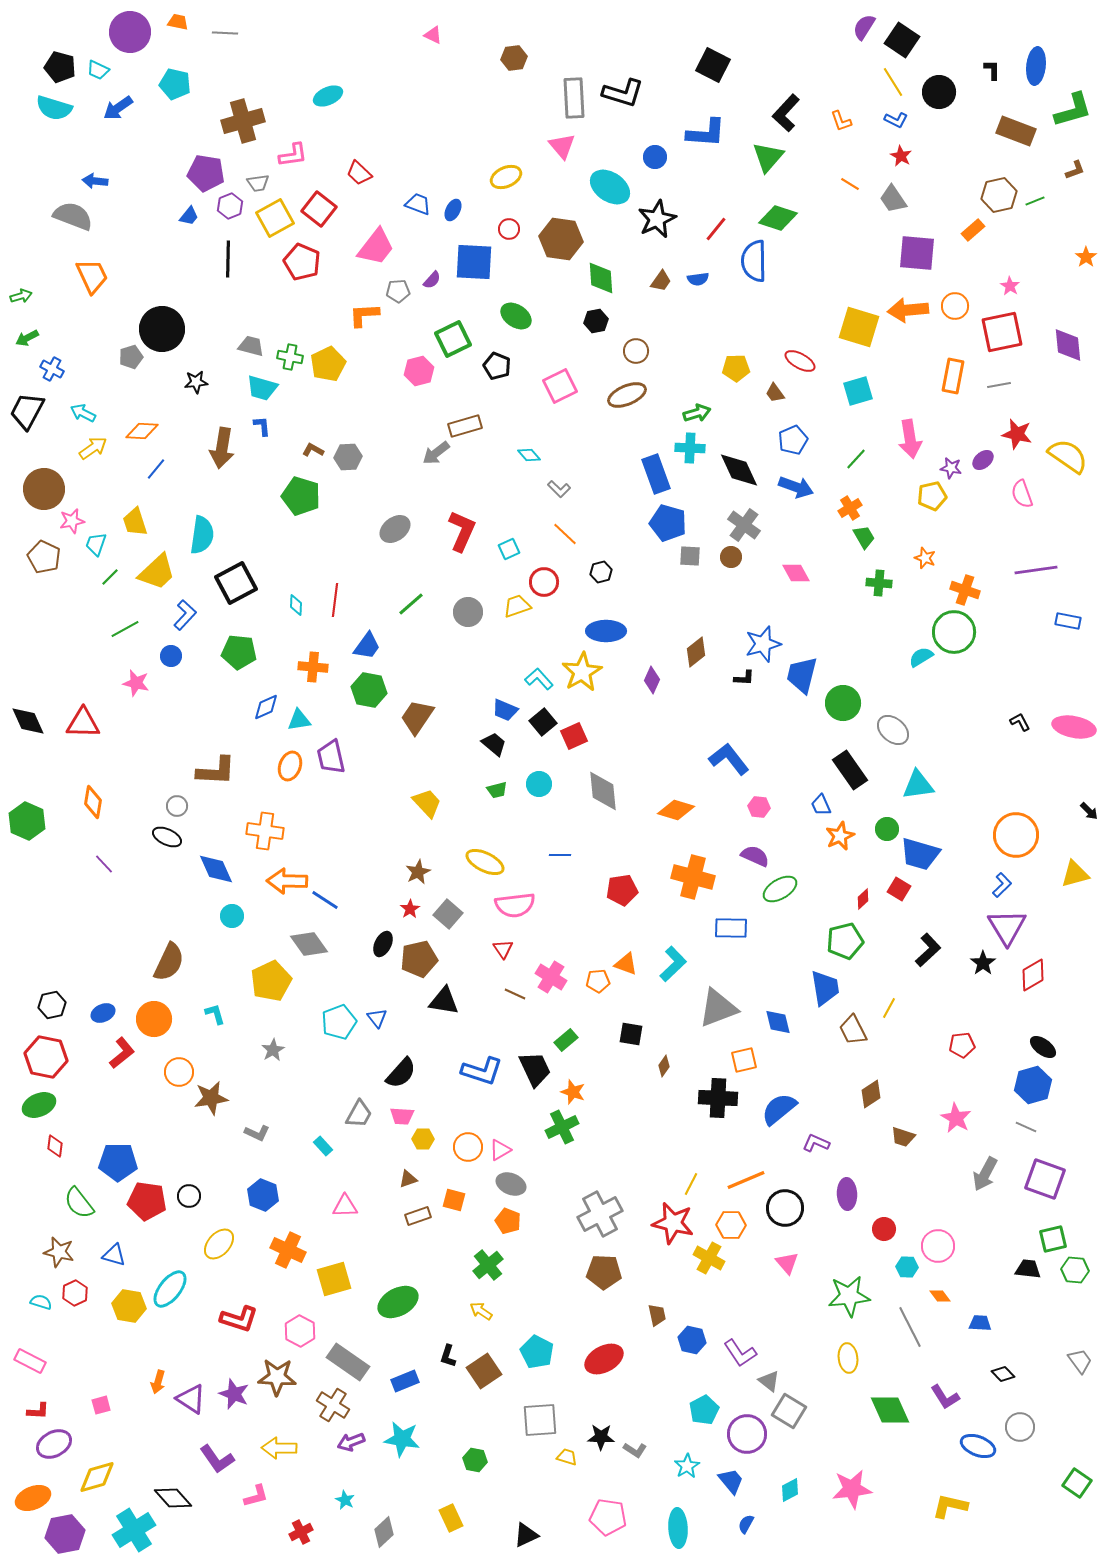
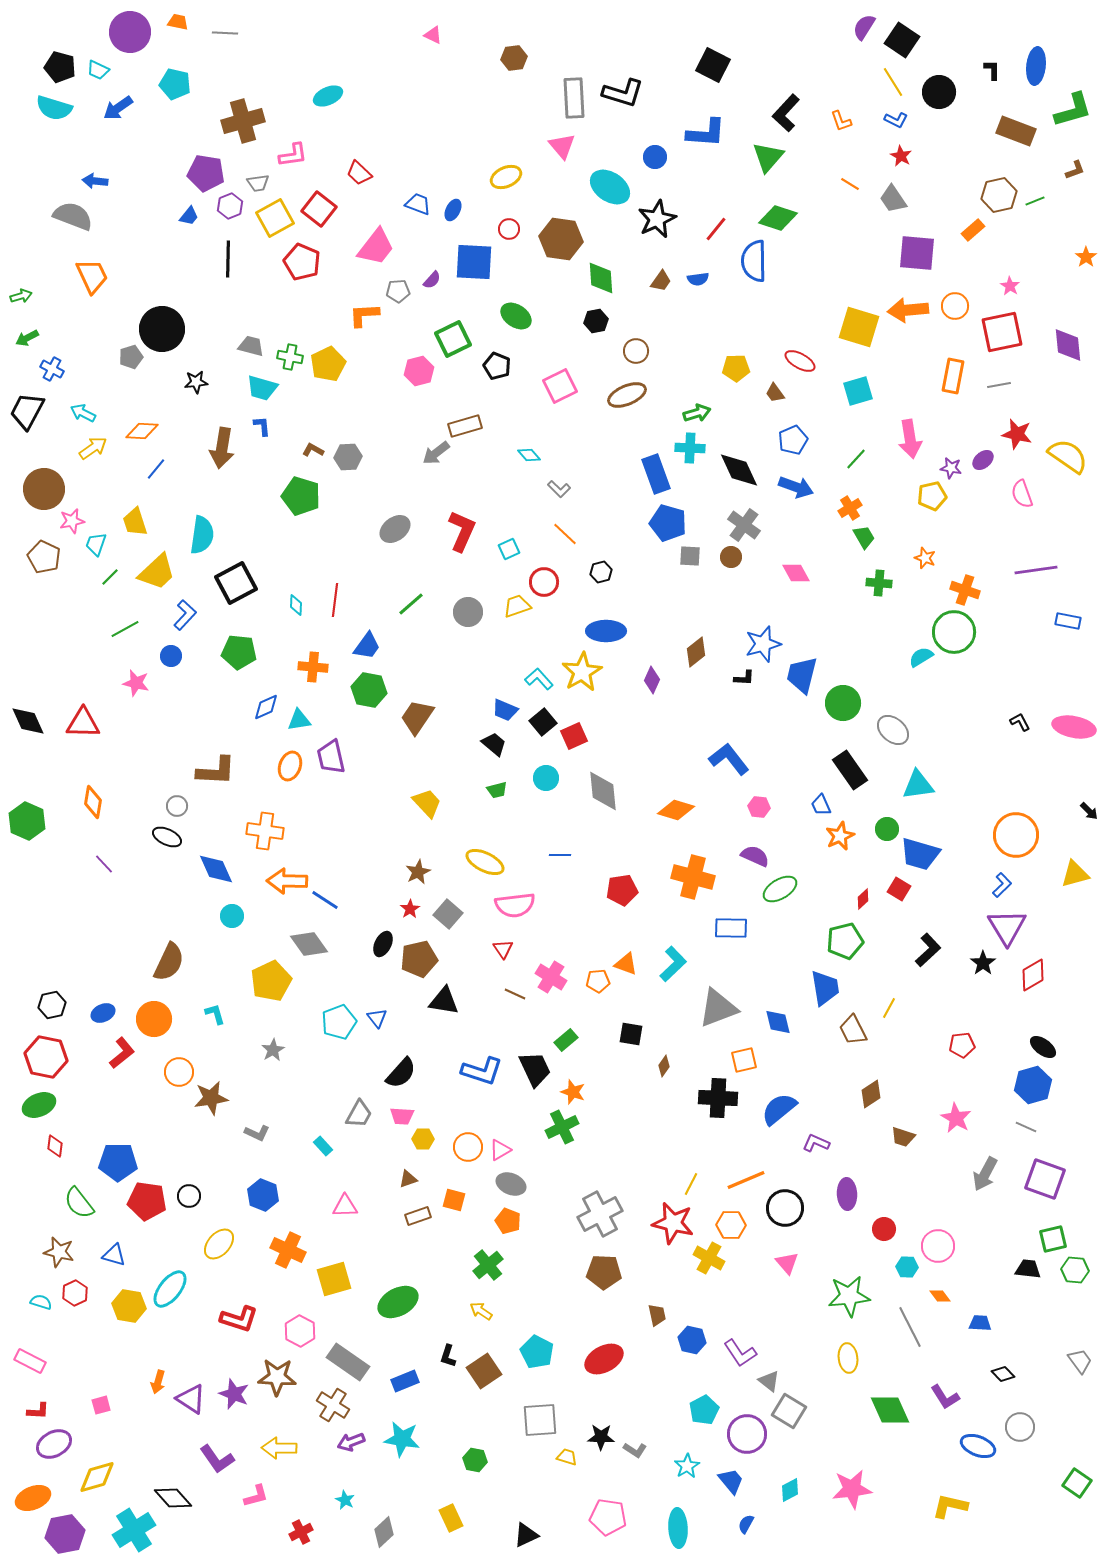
cyan circle at (539, 784): moved 7 px right, 6 px up
